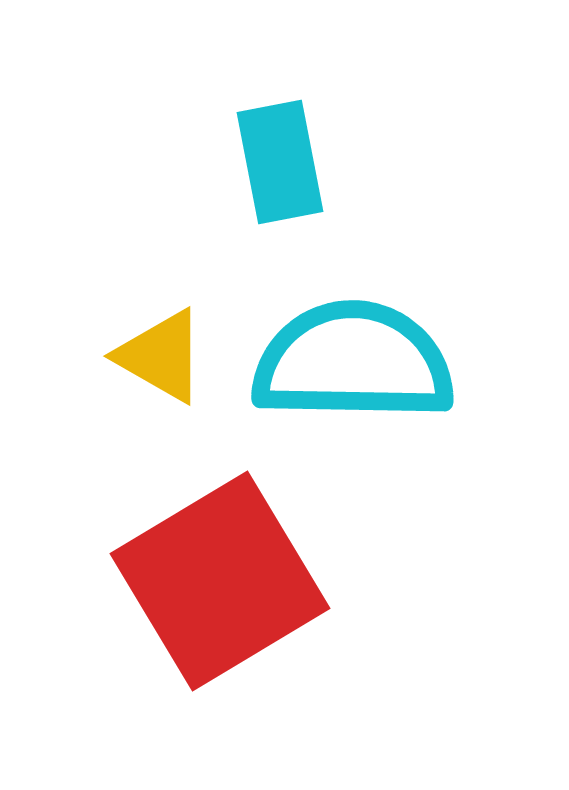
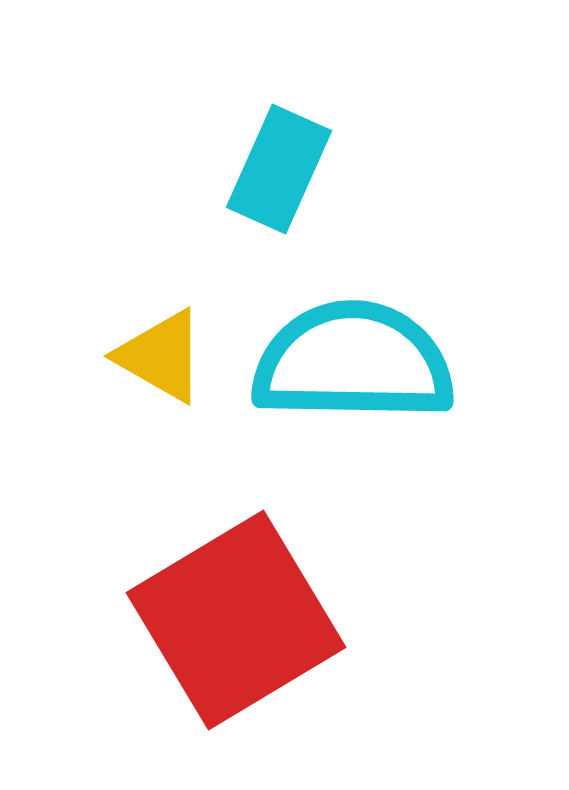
cyan rectangle: moved 1 px left, 7 px down; rotated 35 degrees clockwise
red square: moved 16 px right, 39 px down
